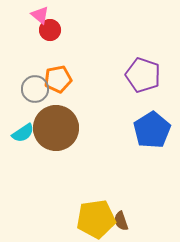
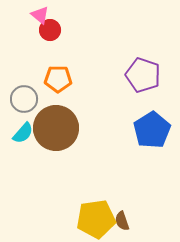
orange pentagon: rotated 12 degrees clockwise
gray circle: moved 11 px left, 10 px down
cyan semicircle: rotated 15 degrees counterclockwise
brown semicircle: moved 1 px right
